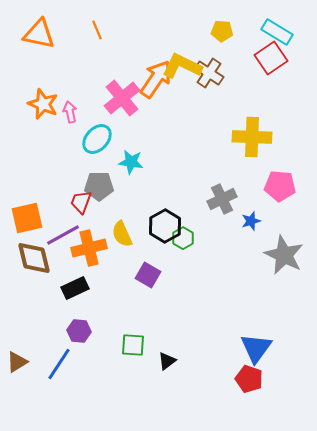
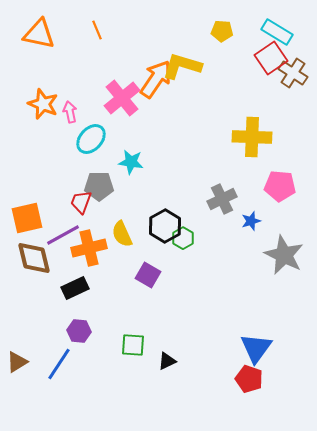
yellow L-shape: rotated 9 degrees counterclockwise
brown cross: moved 84 px right
cyan ellipse: moved 6 px left
black triangle: rotated 12 degrees clockwise
